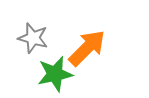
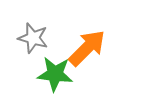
green star: rotated 18 degrees clockwise
